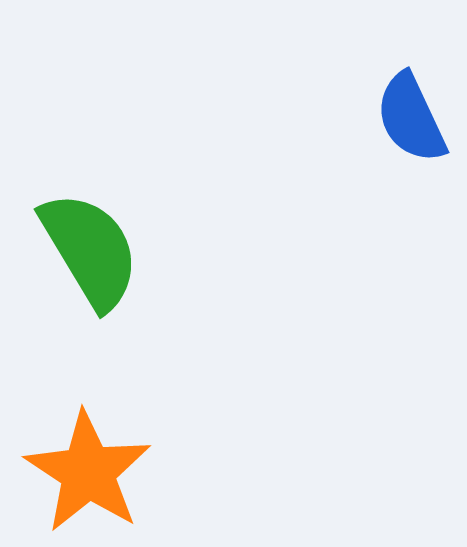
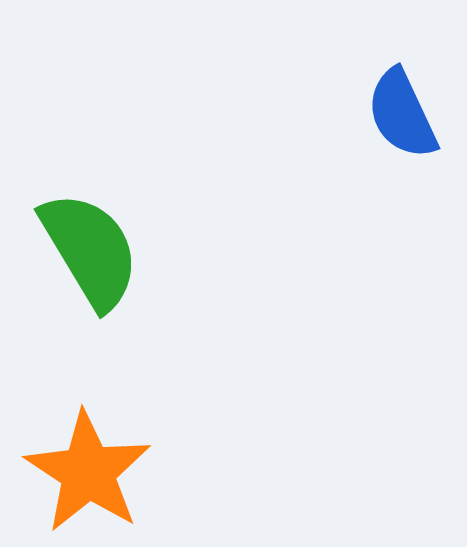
blue semicircle: moved 9 px left, 4 px up
